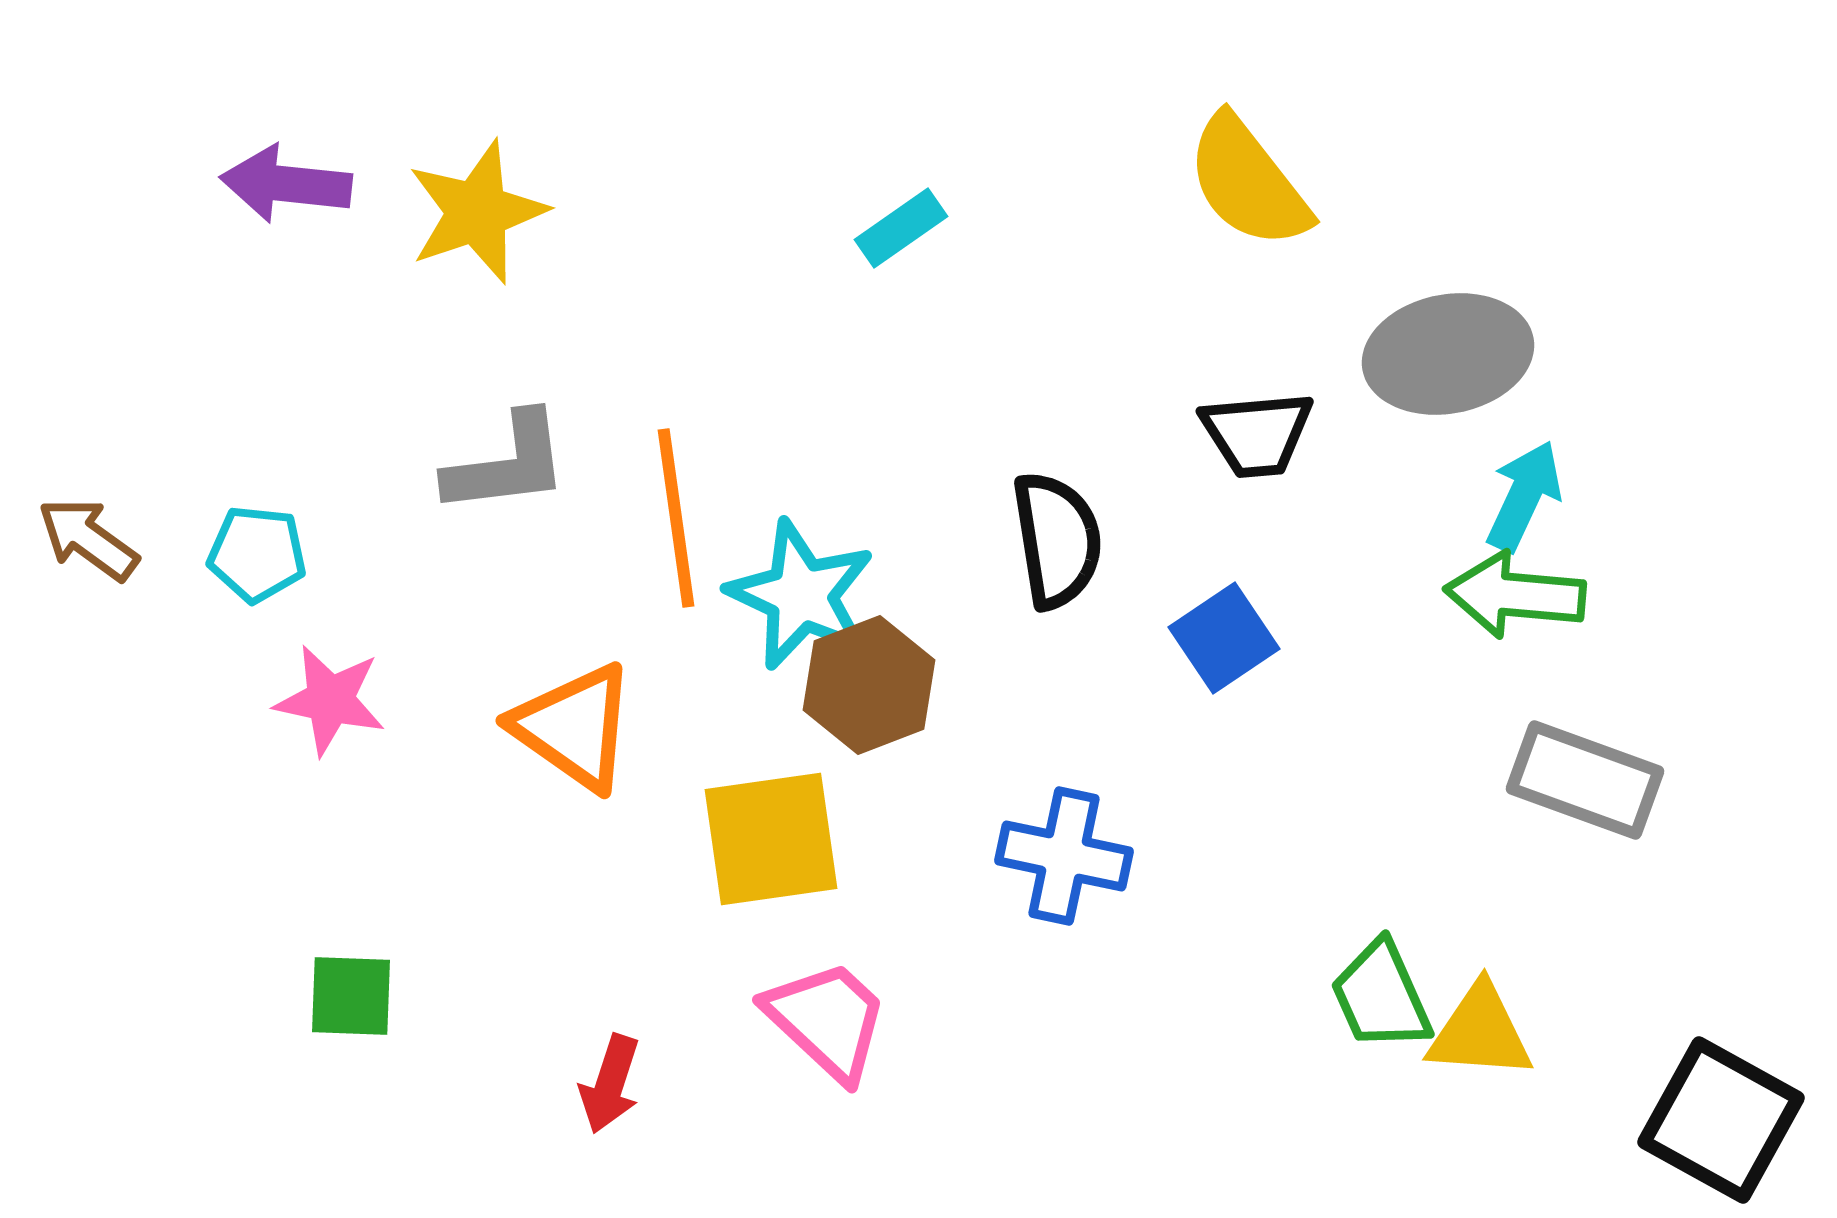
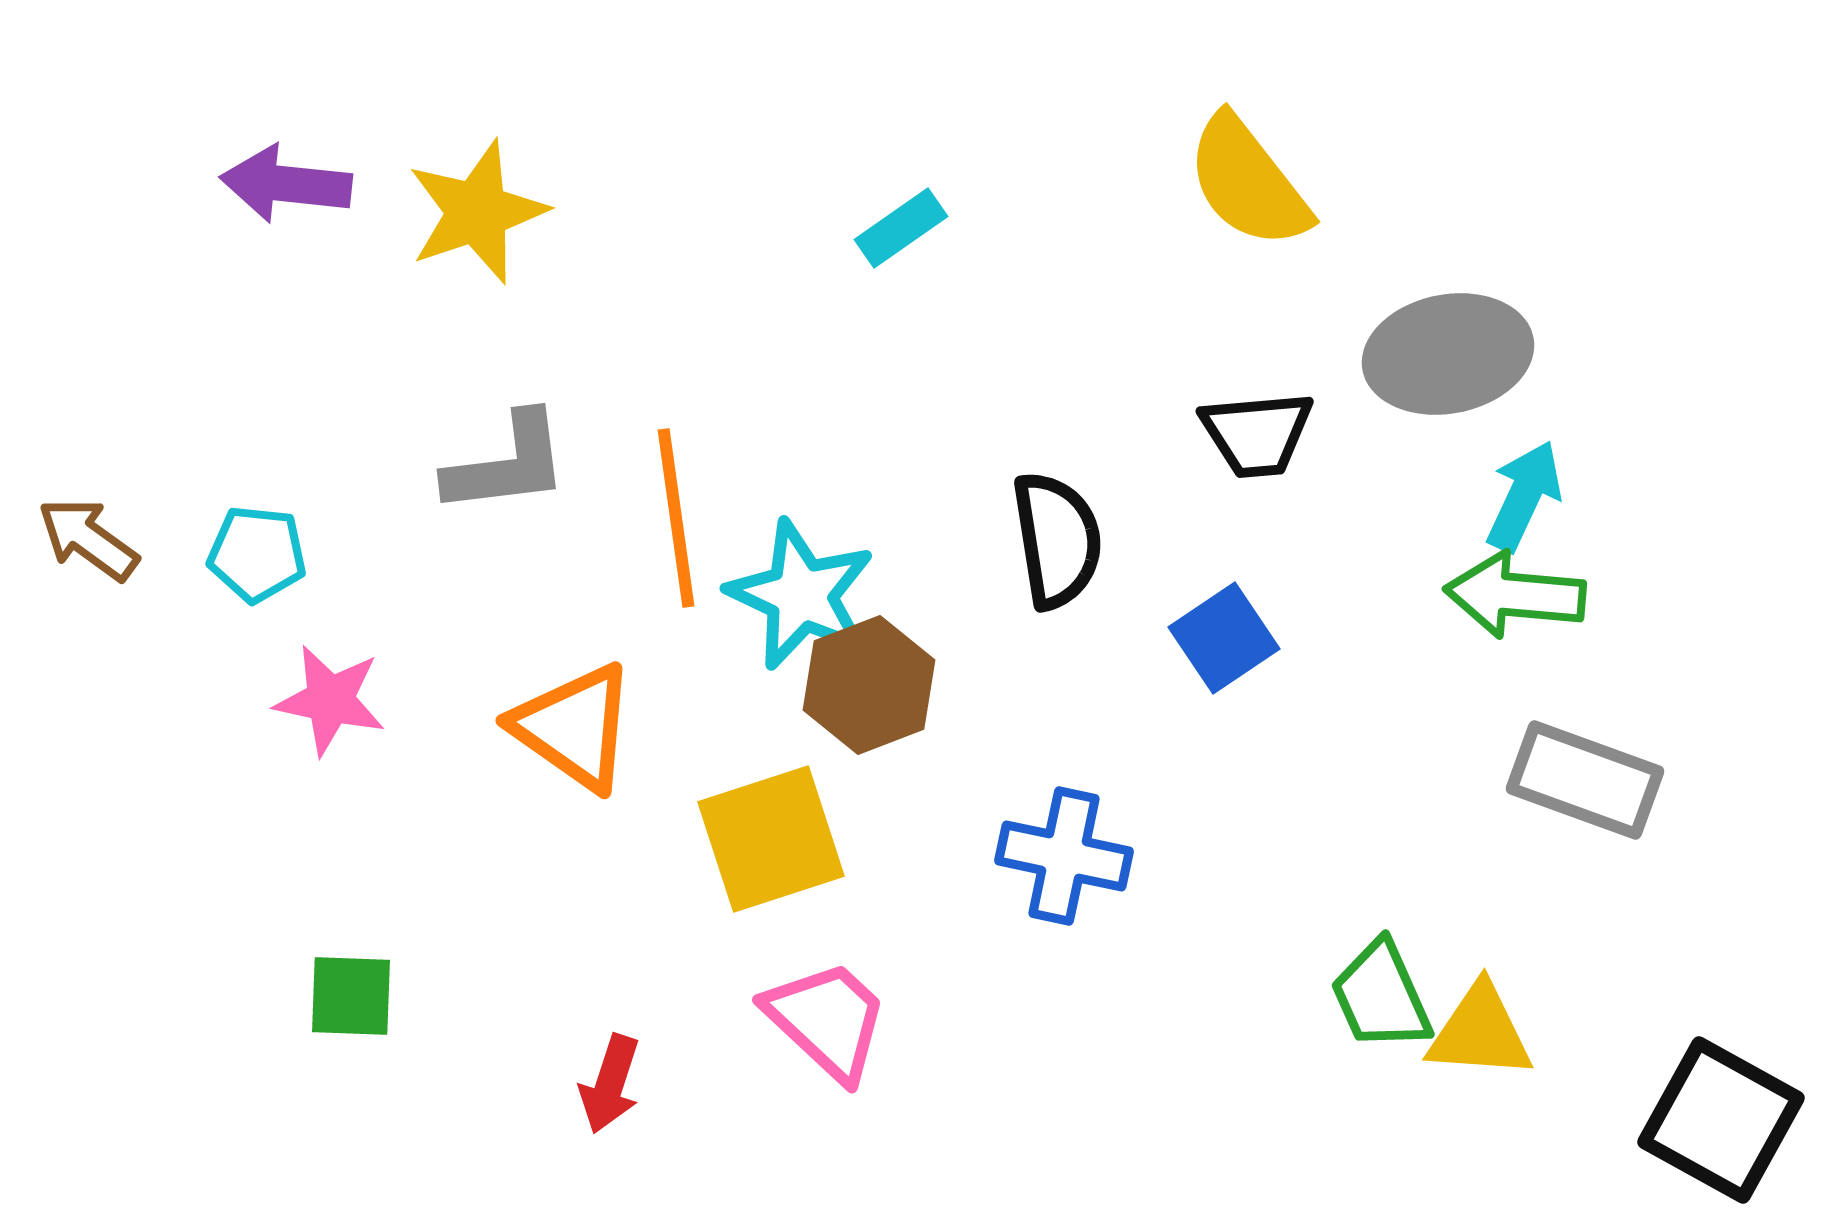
yellow square: rotated 10 degrees counterclockwise
